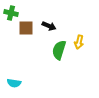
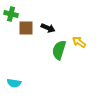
green cross: moved 1 px down
black arrow: moved 1 px left, 2 px down
yellow arrow: rotated 112 degrees clockwise
